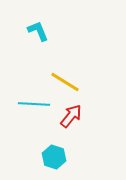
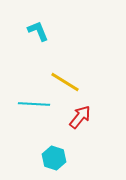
red arrow: moved 9 px right, 1 px down
cyan hexagon: moved 1 px down
